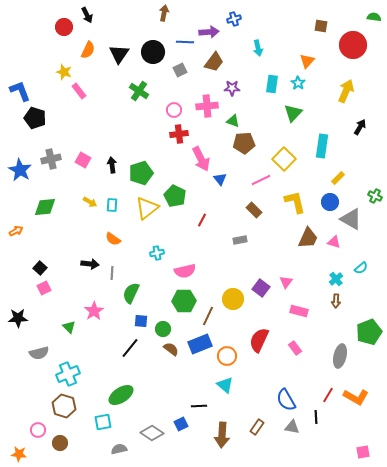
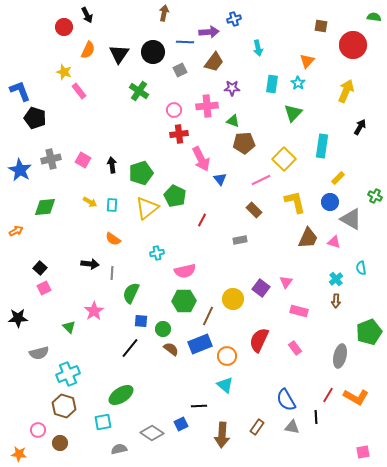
cyan semicircle at (361, 268): rotated 120 degrees clockwise
